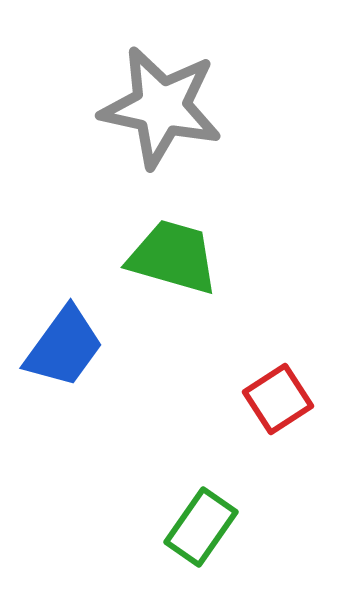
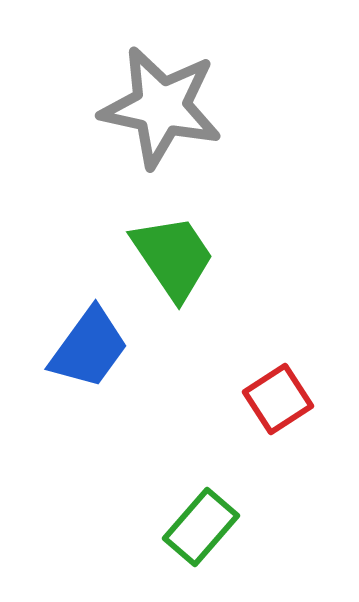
green trapezoid: rotated 40 degrees clockwise
blue trapezoid: moved 25 px right, 1 px down
green rectangle: rotated 6 degrees clockwise
